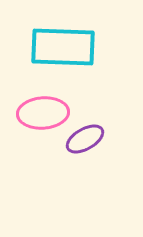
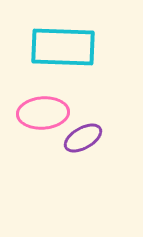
purple ellipse: moved 2 px left, 1 px up
